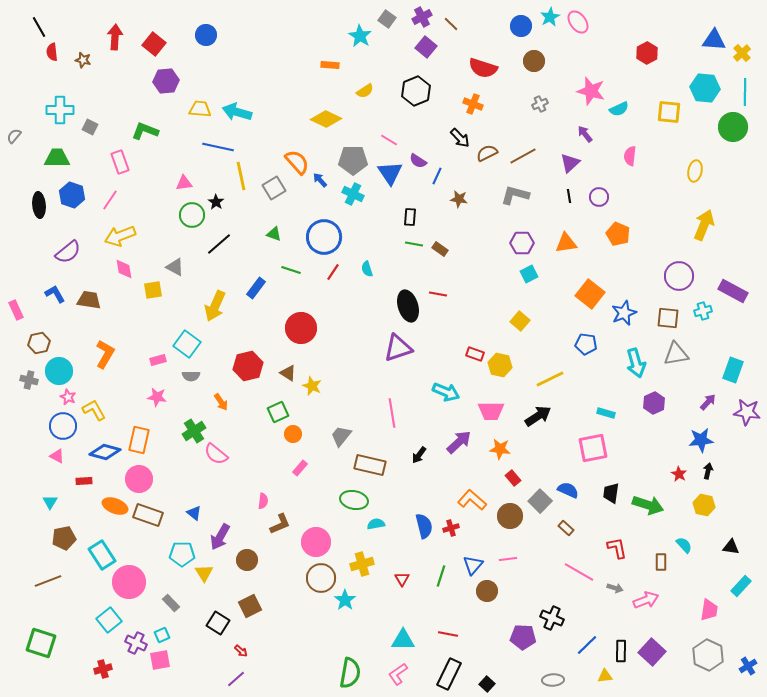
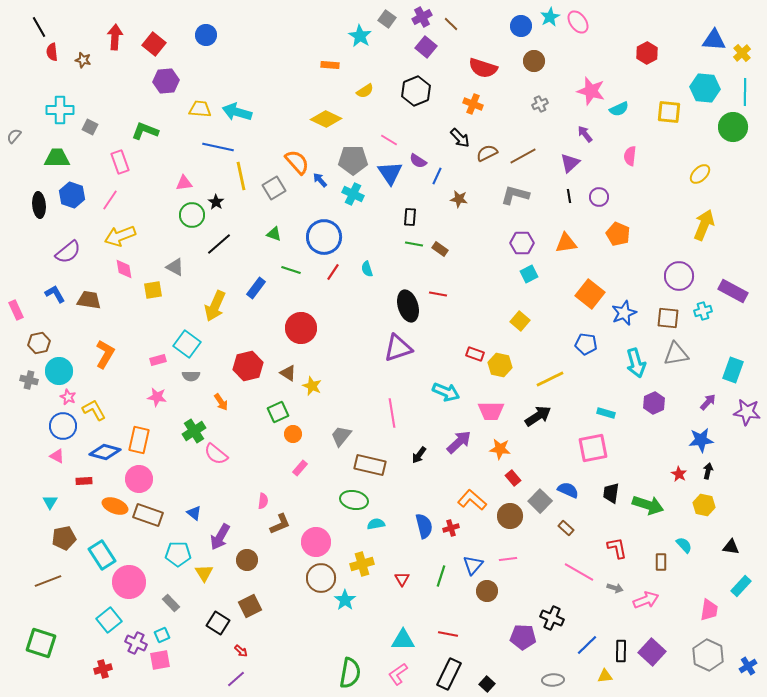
yellow ellipse at (695, 171): moved 5 px right, 3 px down; rotated 35 degrees clockwise
cyan pentagon at (182, 554): moved 4 px left
